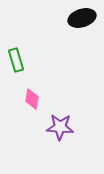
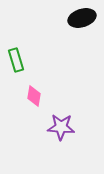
pink diamond: moved 2 px right, 3 px up
purple star: moved 1 px right
